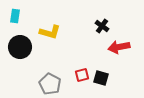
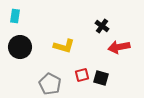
yellow L-shape: moved 14 px right, 14 px down
